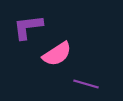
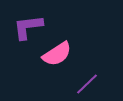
purple line: moved 1 px right; rotated 60 degrees counterclockwise
